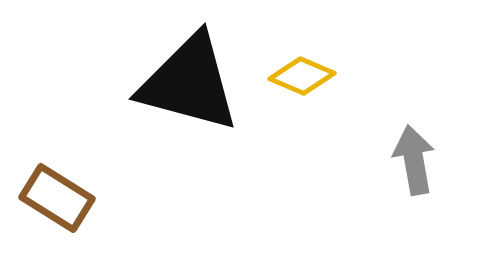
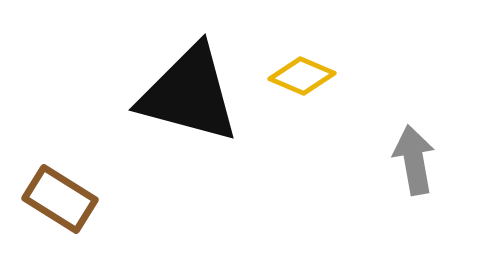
black triangle: moved 11 px down
brown rectangle: moved 3 px right, 1 px down
